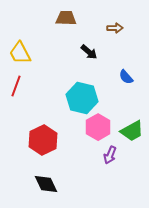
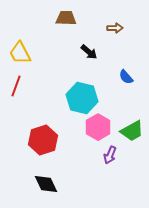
red hexagon: rotated 8 degrees clockwise
